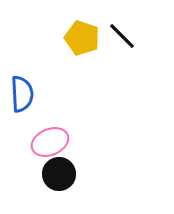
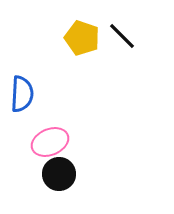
blue semicircle: rotated 6 degrees clockwise
